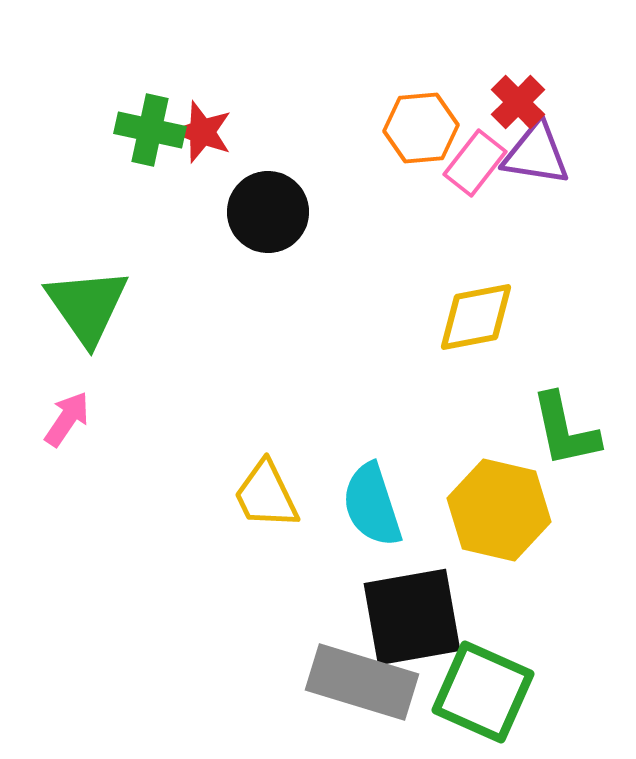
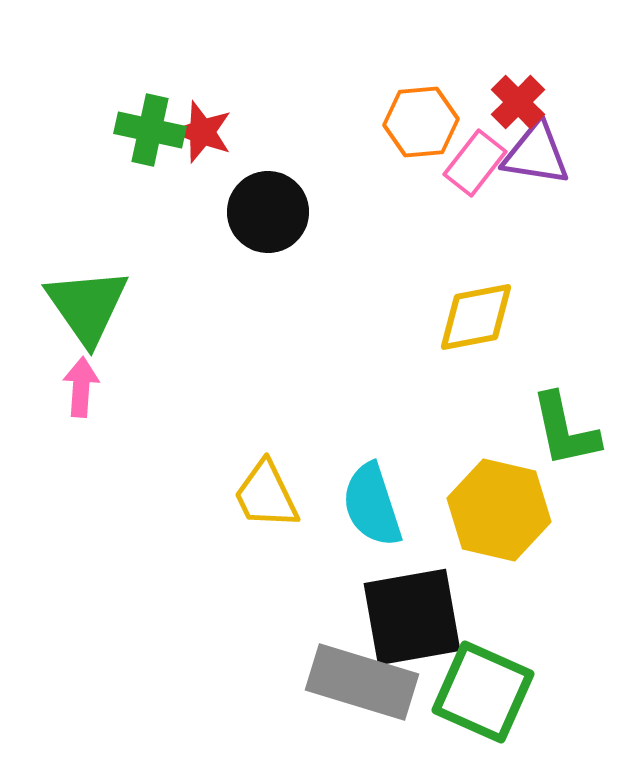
orange hexagon: moved 6 px up
pink arrow: moved 14 px right, 32 px up; rotated 30 degrees counterclockwise
